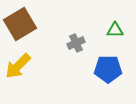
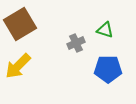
green triangle: moved 10 px left; rotated 18 degrees clockwise
